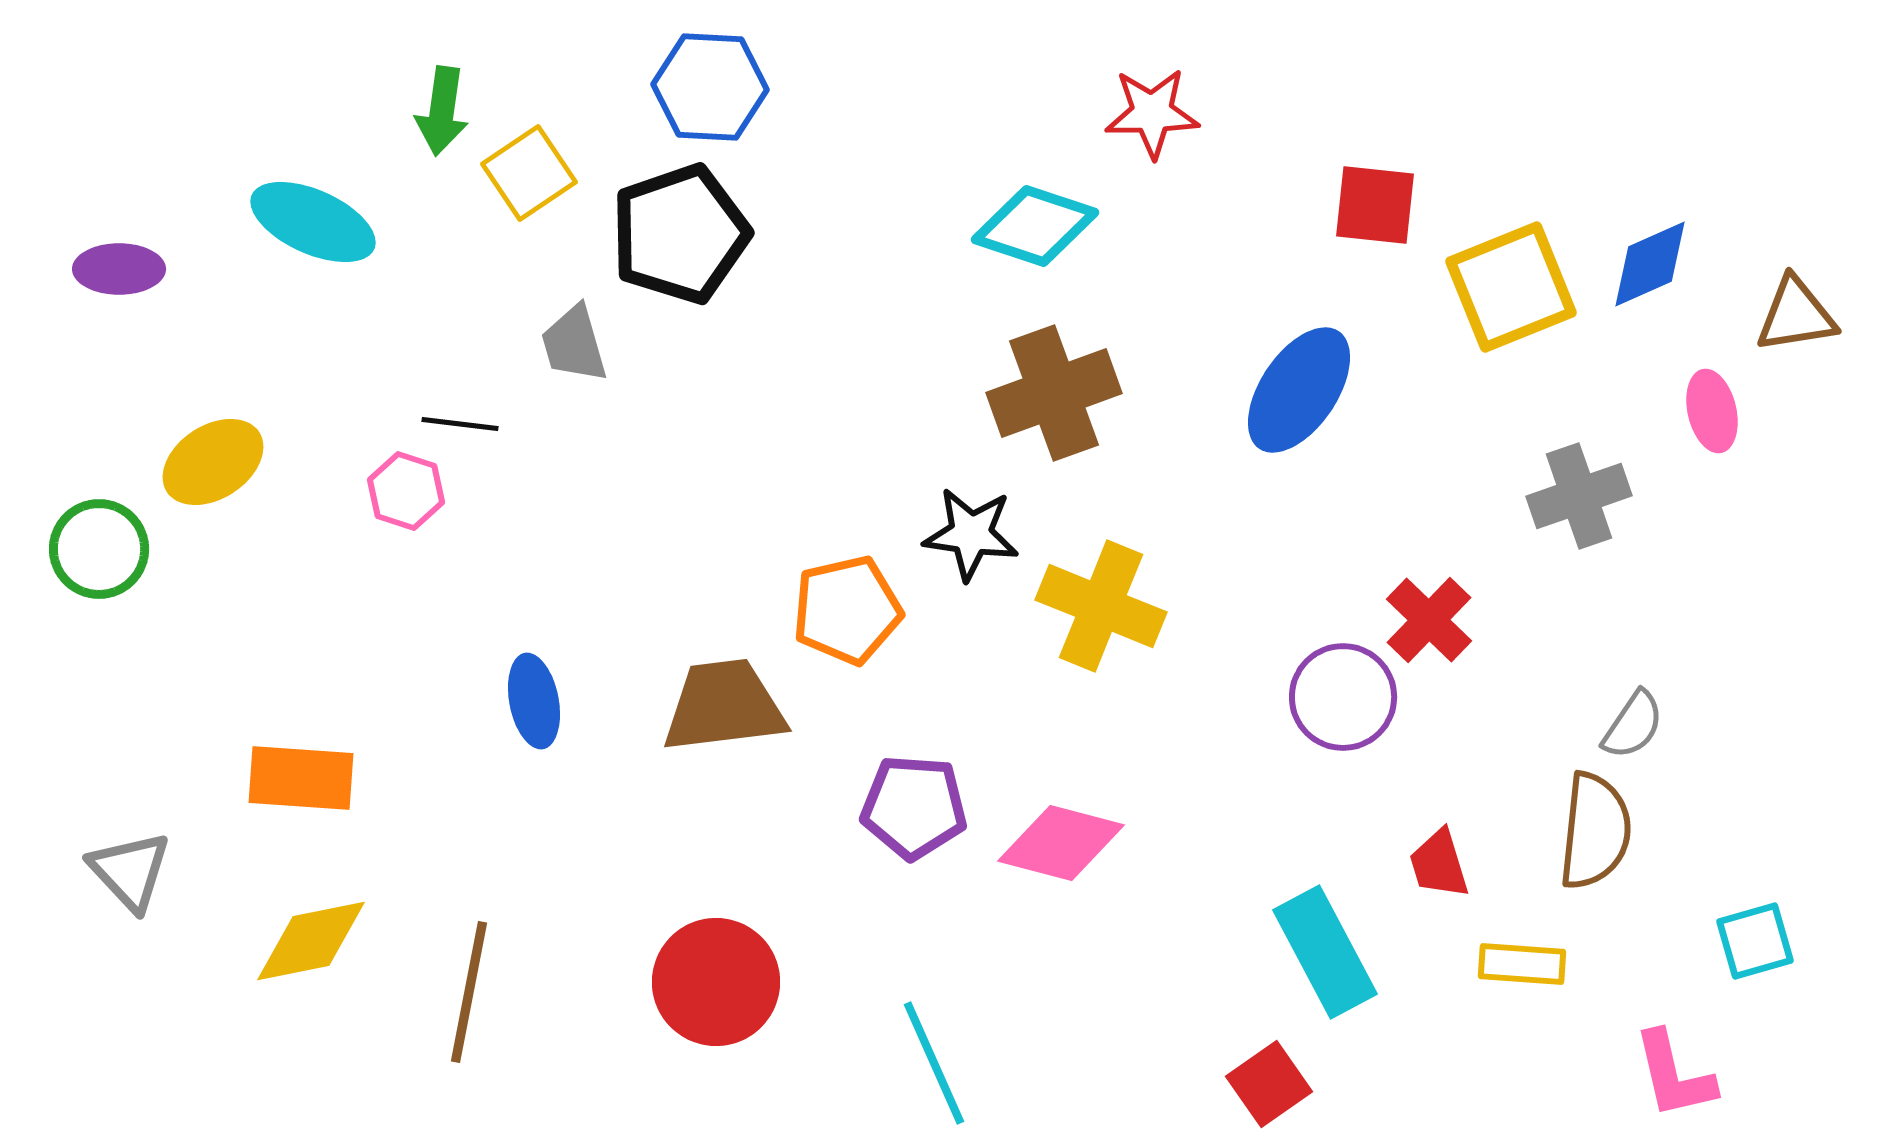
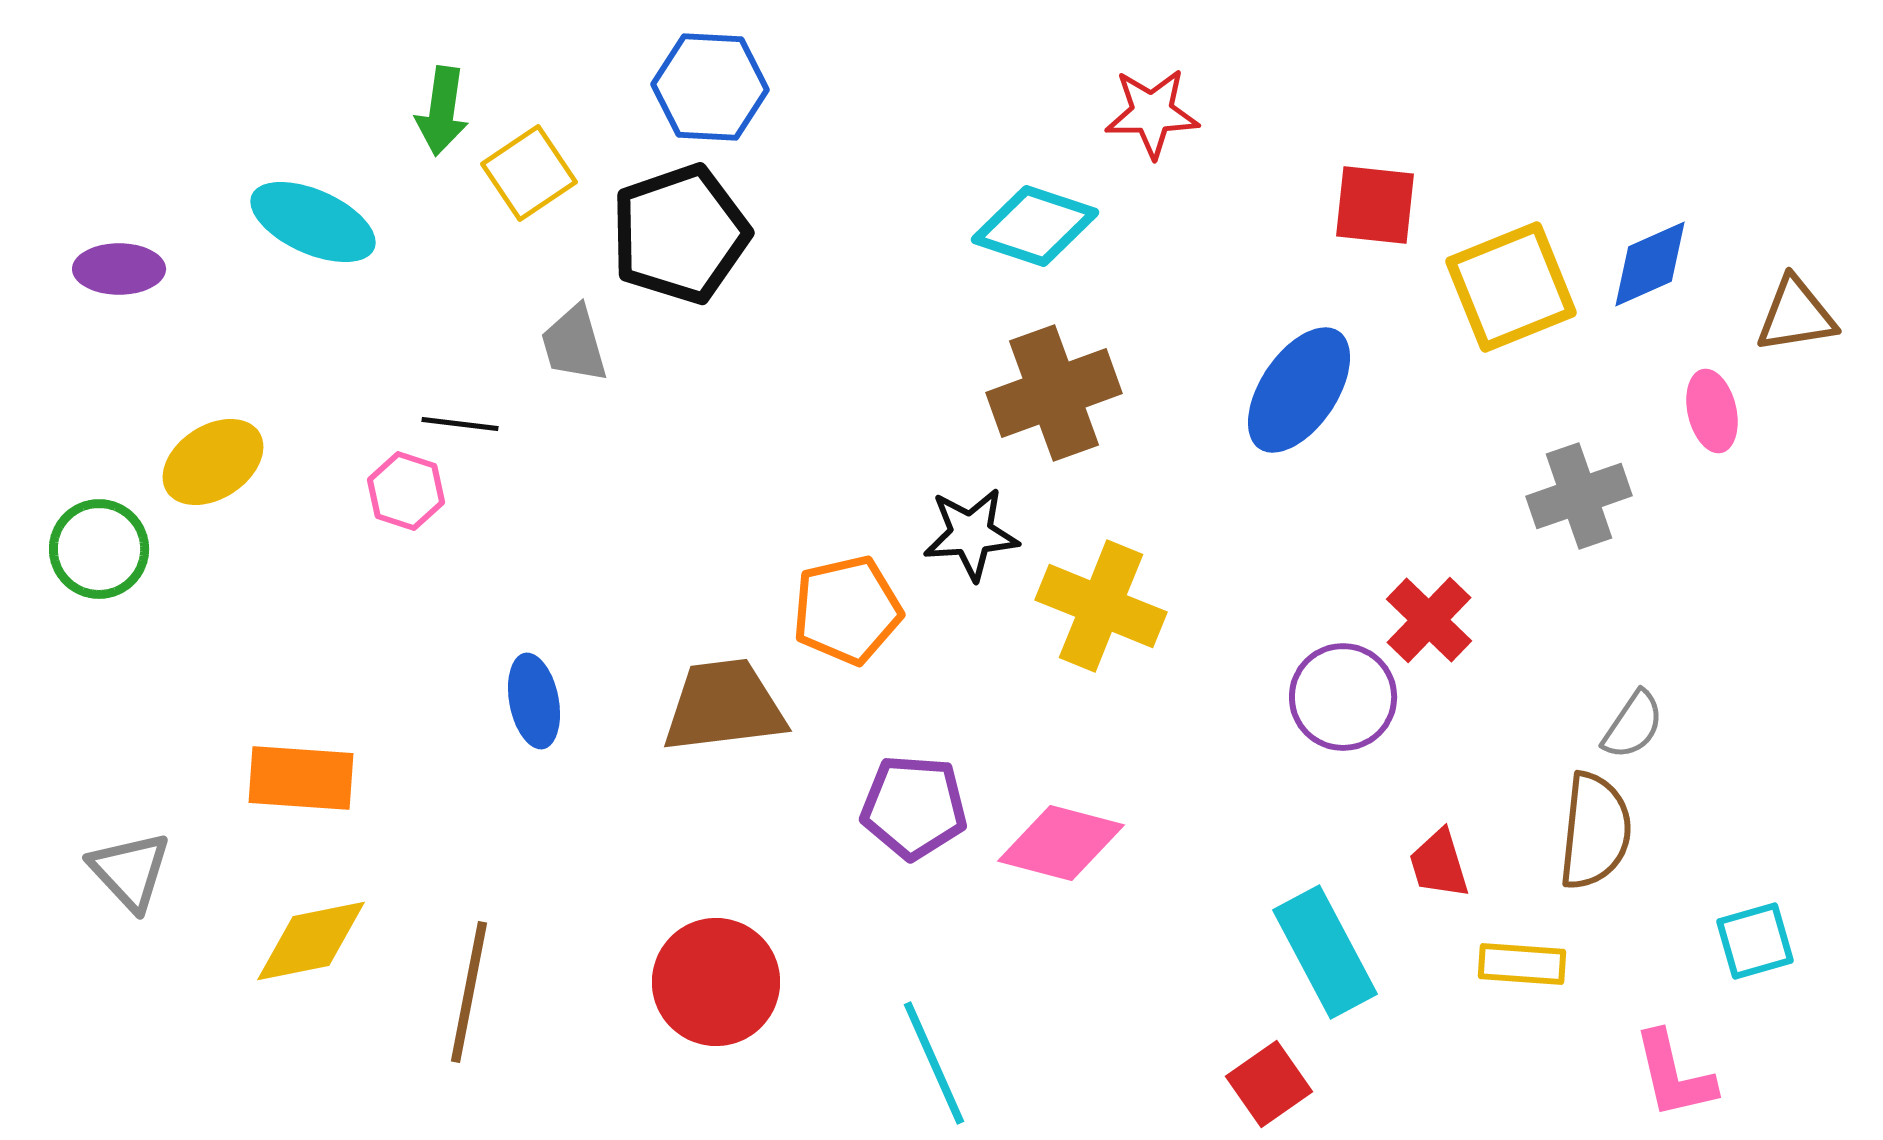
black star at (971, 534): rotated 12 degrees counterclockwise
